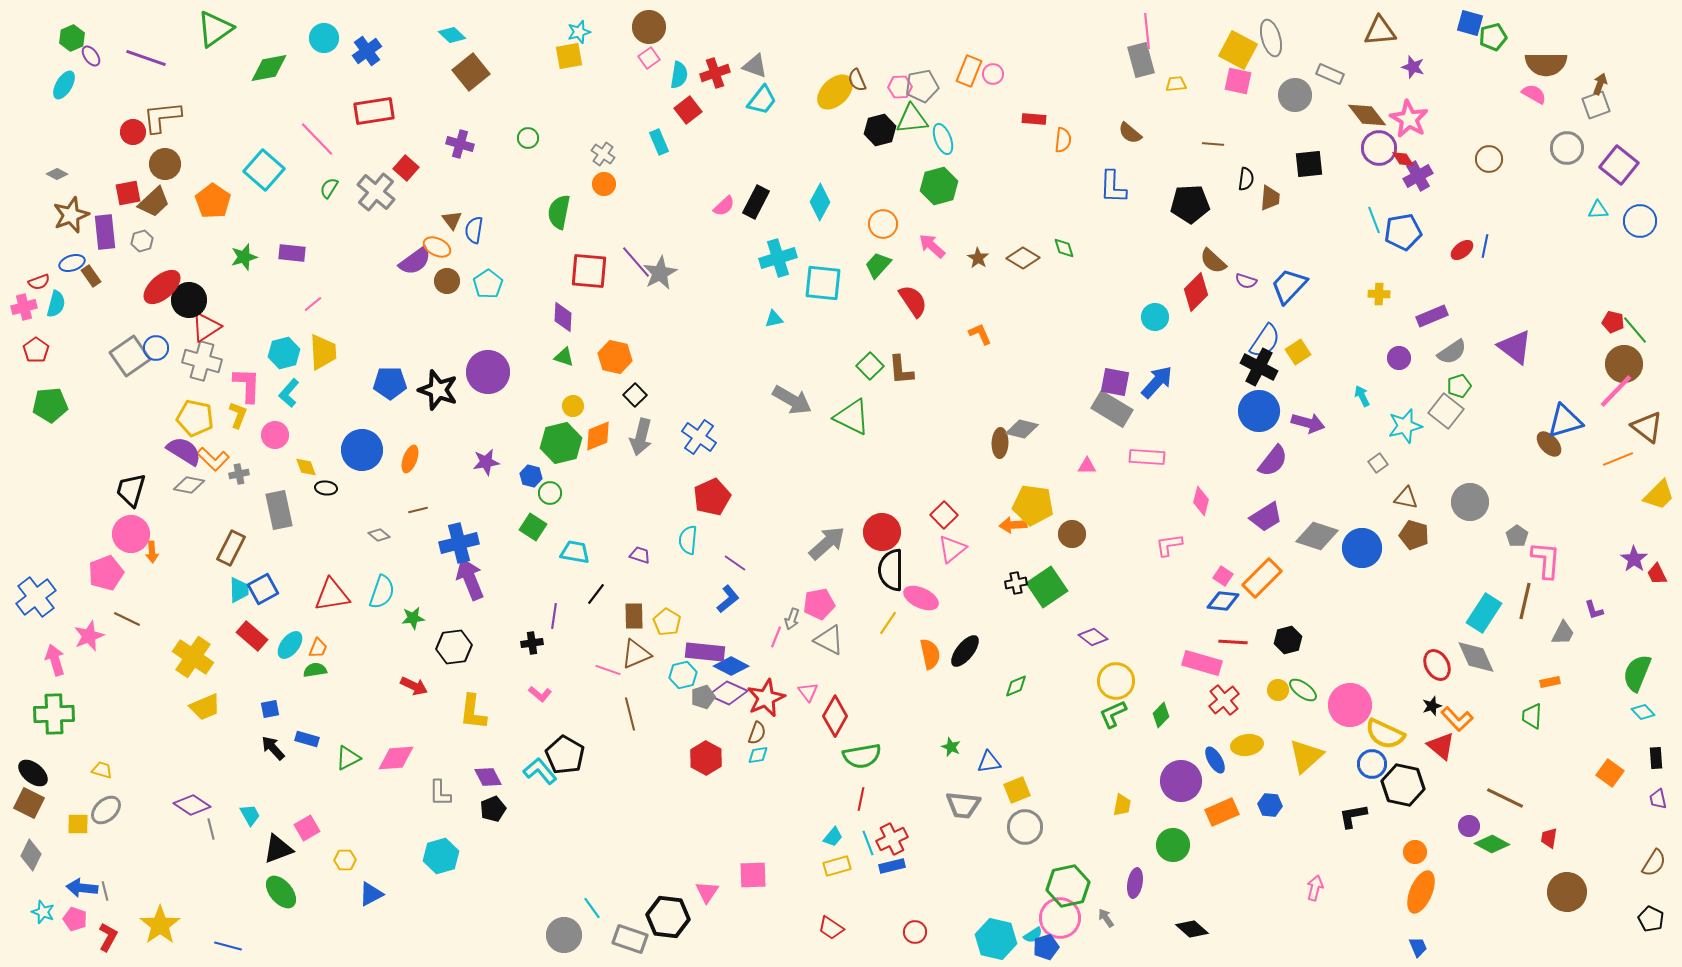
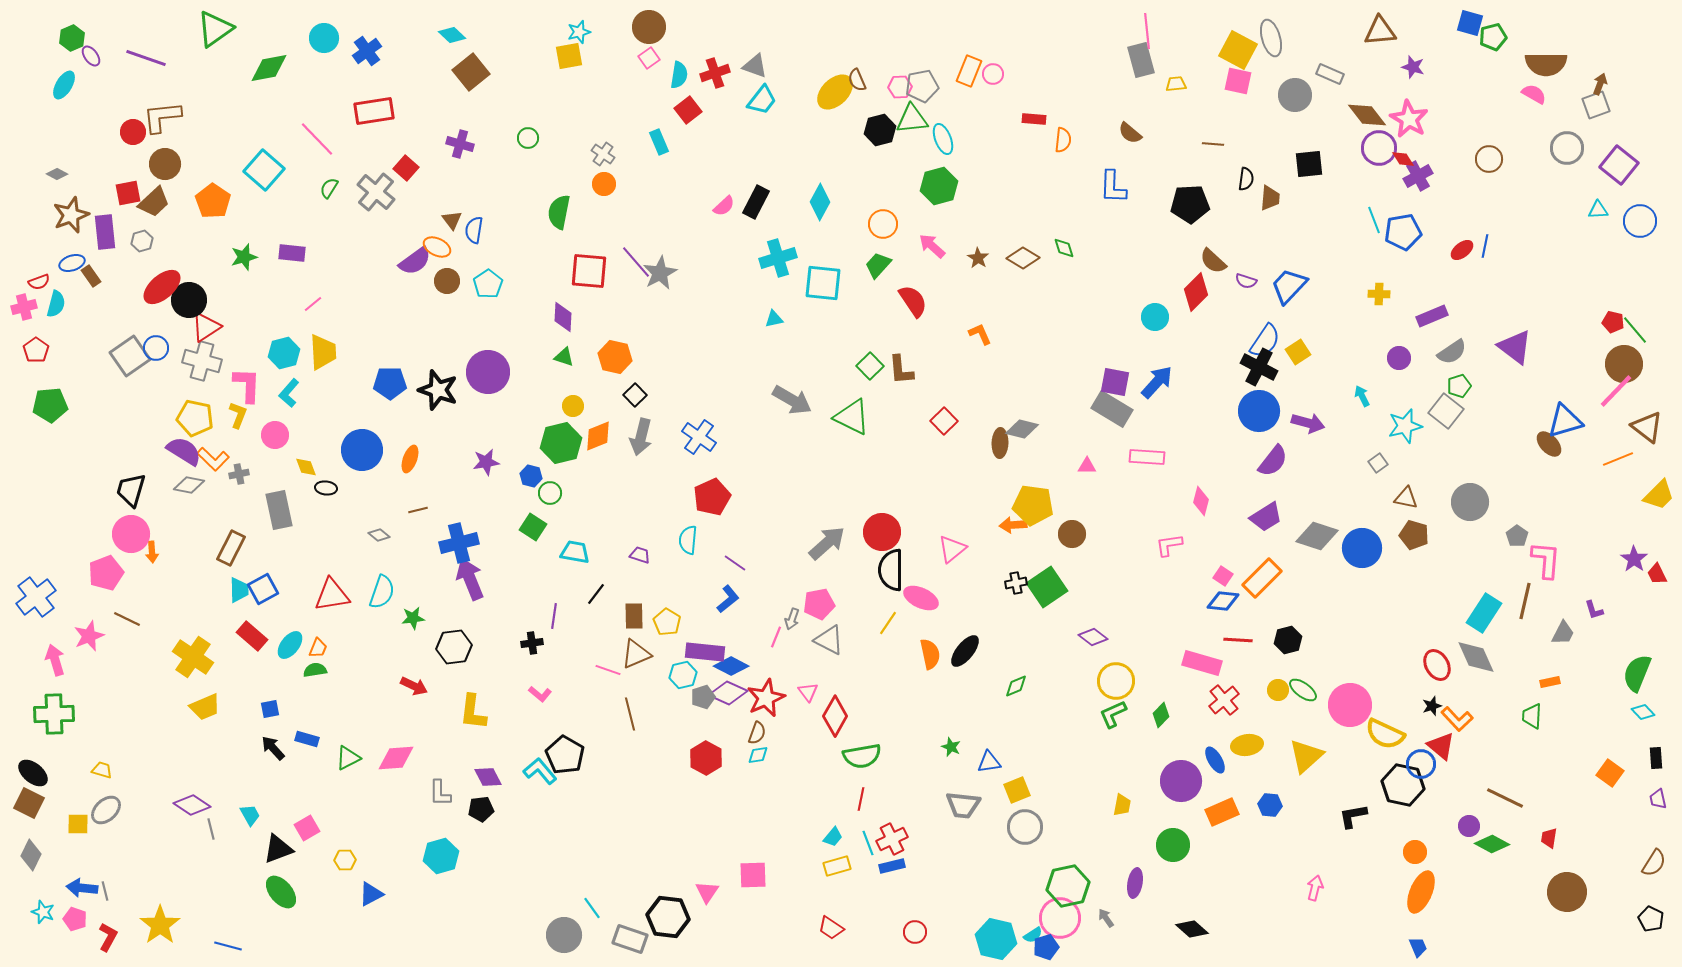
red square at (944, 515): moved 94 px up
red line at (1233, 642): moved 5 px right, 2 px up
blue circle at (1372, 764): moved 49 px right
black pentagon at (493, 809): moved 12 px left; rotated 15 degrees clockwise
